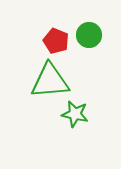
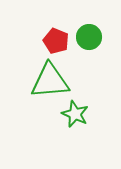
green circle: moved 2 px down
green star: rotated 12 degrees clockwise
